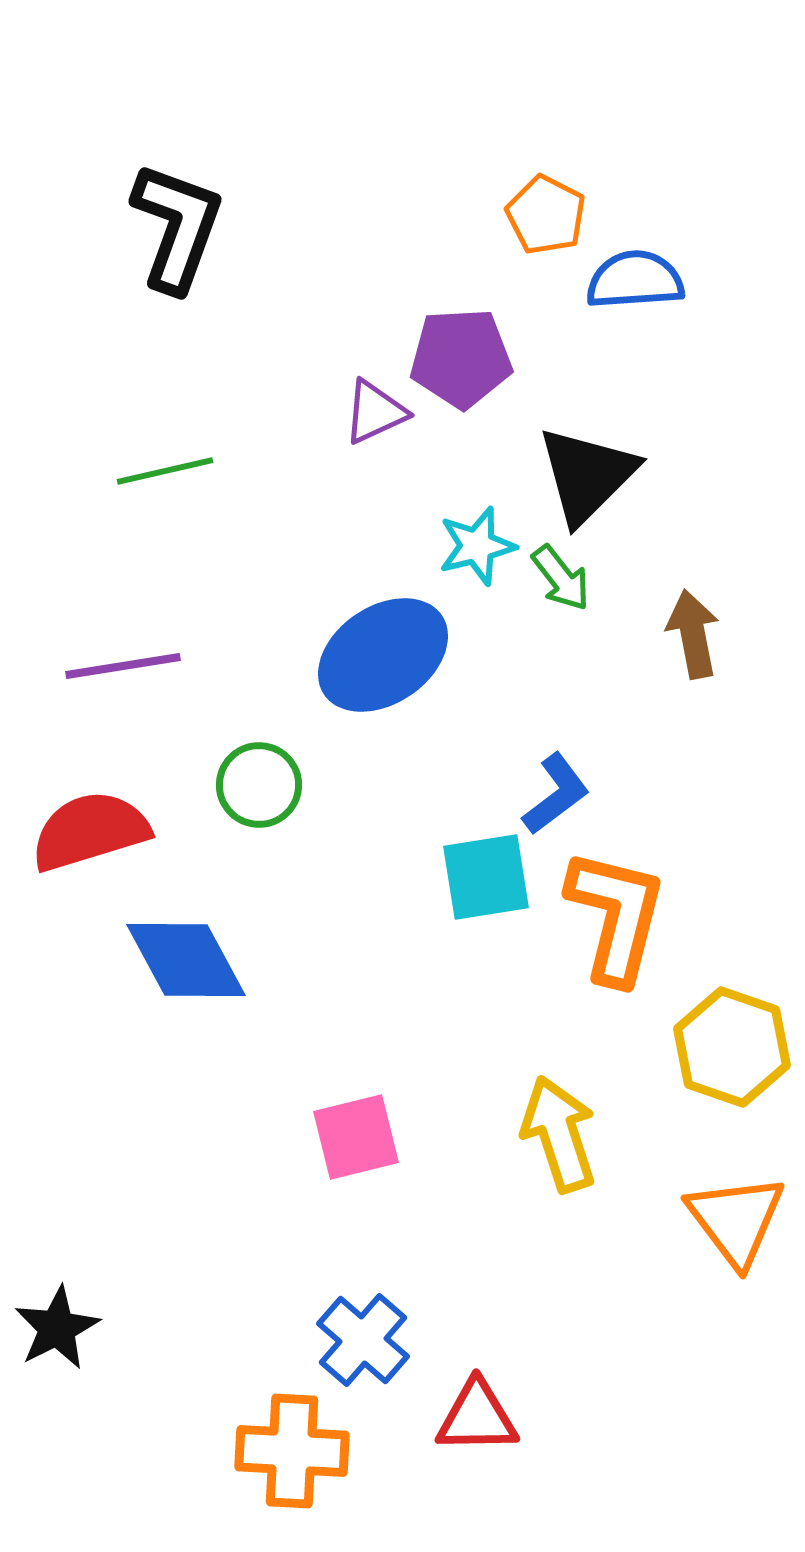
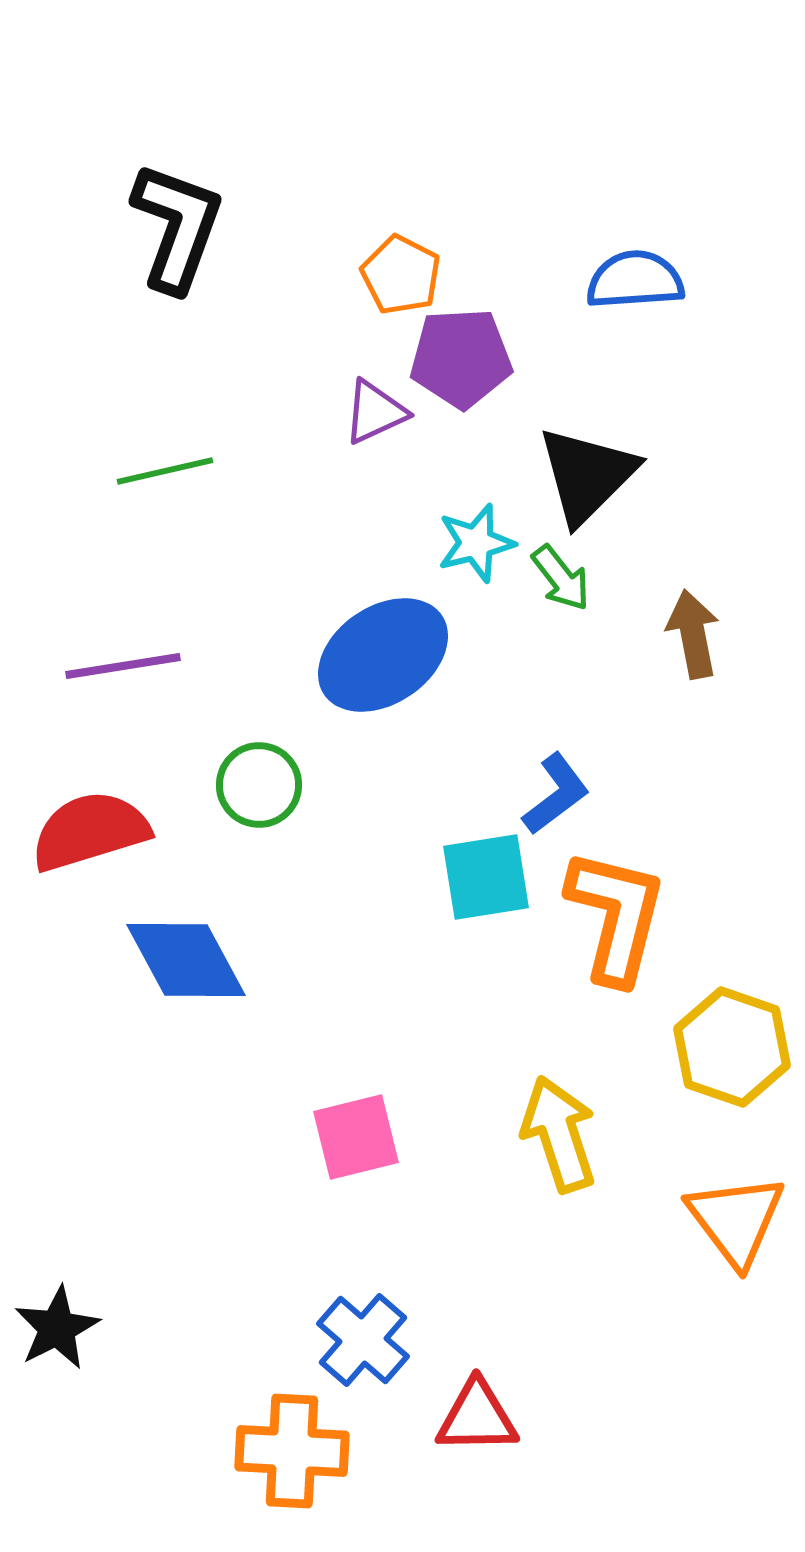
orange pentagon: moved 145 px left, 60 px down
cyan star: moved 1 px left, 3 px up
